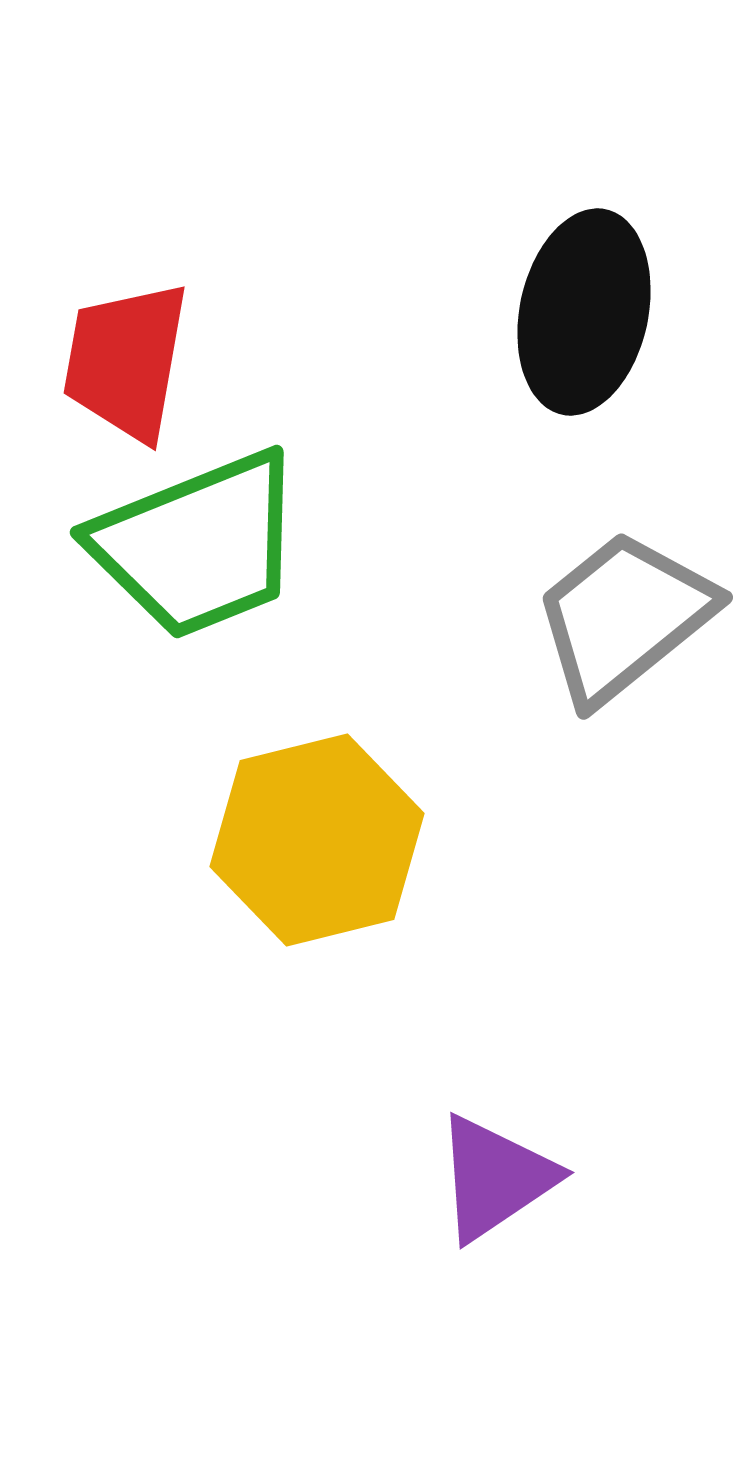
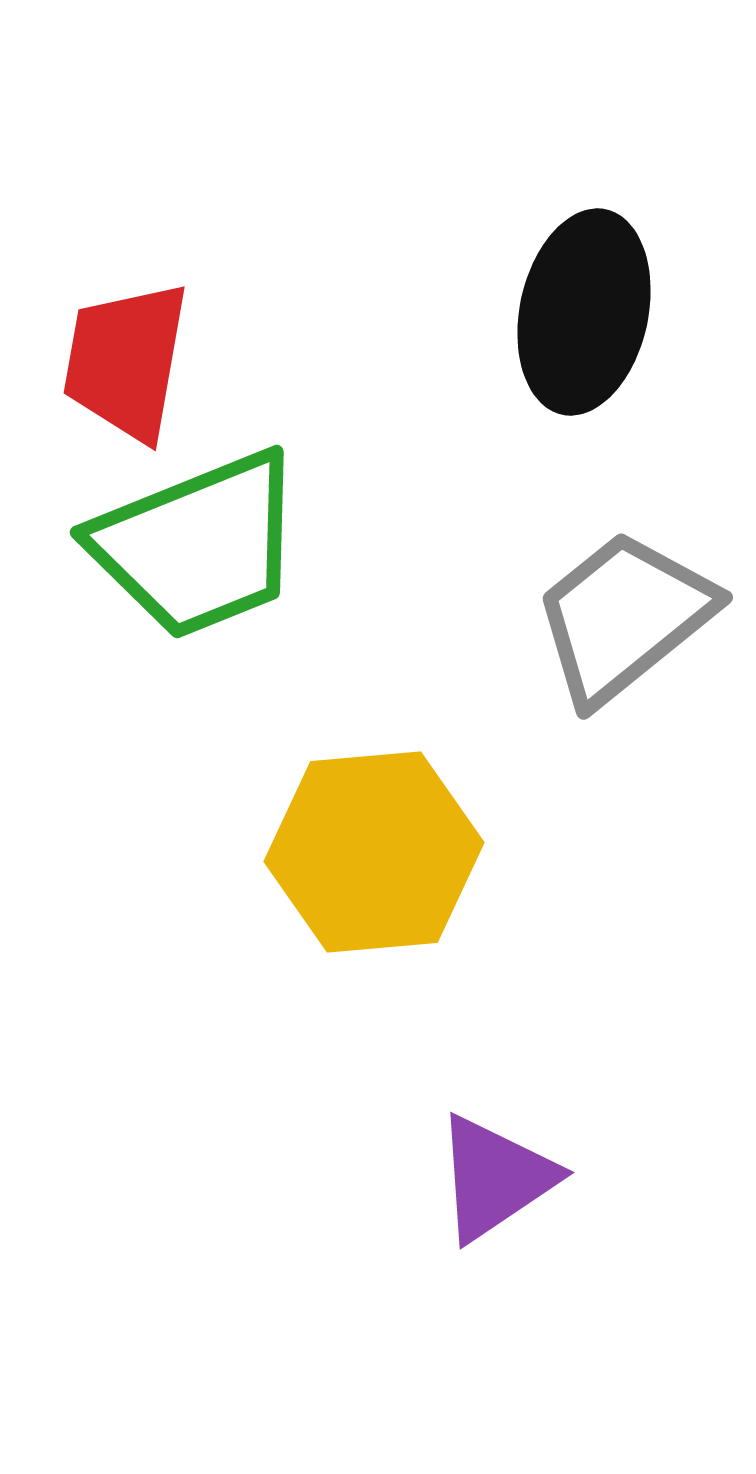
yellow hexagon: moved 57 px right, 12 px down; rotated 9 degrees clockwise
